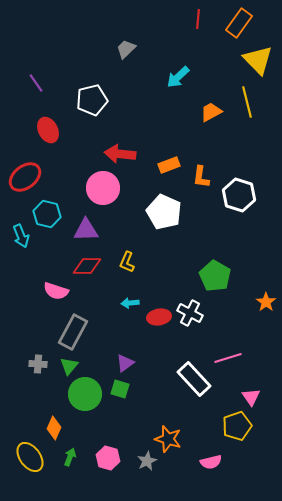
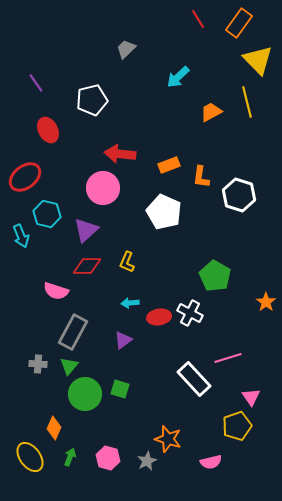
red line at (198, 19): rotated 36 degrees counterclockwise
purple triangle at (86, 230): rotated 40 degrees counterclockwise
purple triangle at (125, 363): moved 2 px left, 23 px up
